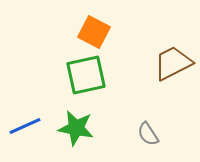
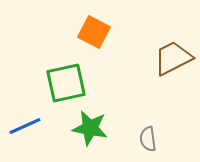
brown trapezoid: moved 5 px up
green square: moved 20 px left, 8 px down
green star: moved 14 px right
gray semicircle: moved 5 px down; rotated 25 degrees clockwise
